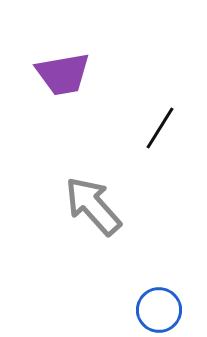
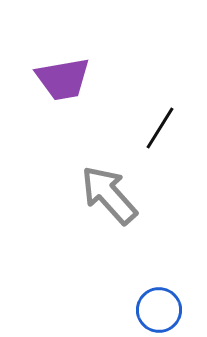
purple trapezoid: moved 5 px down
gray arrow: moved 16 px right, 11 px up
